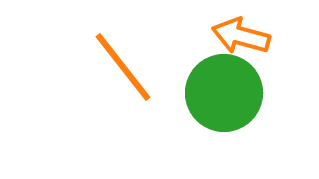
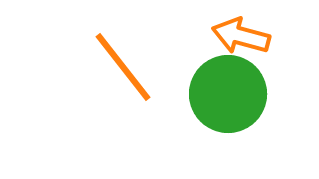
green circle: moved 4 px right, 1 px down
